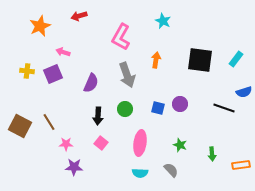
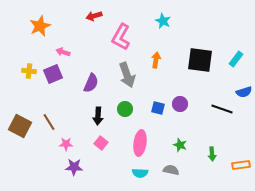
red arrow: moved 15 px right
yellow cross: moved 2 px right
black line: moved 2 px left, 1 px down
gray semicircle: rotated 35 degrees counterclockwise
